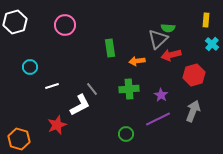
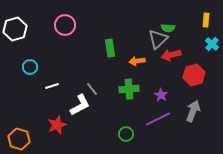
white hexagon: moved 7 px down
